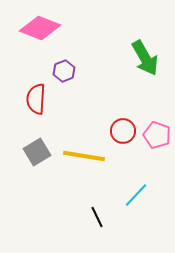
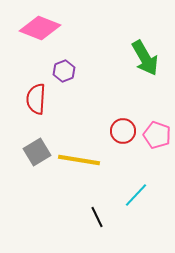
yellow line: moved 5 px left, 4 px down
